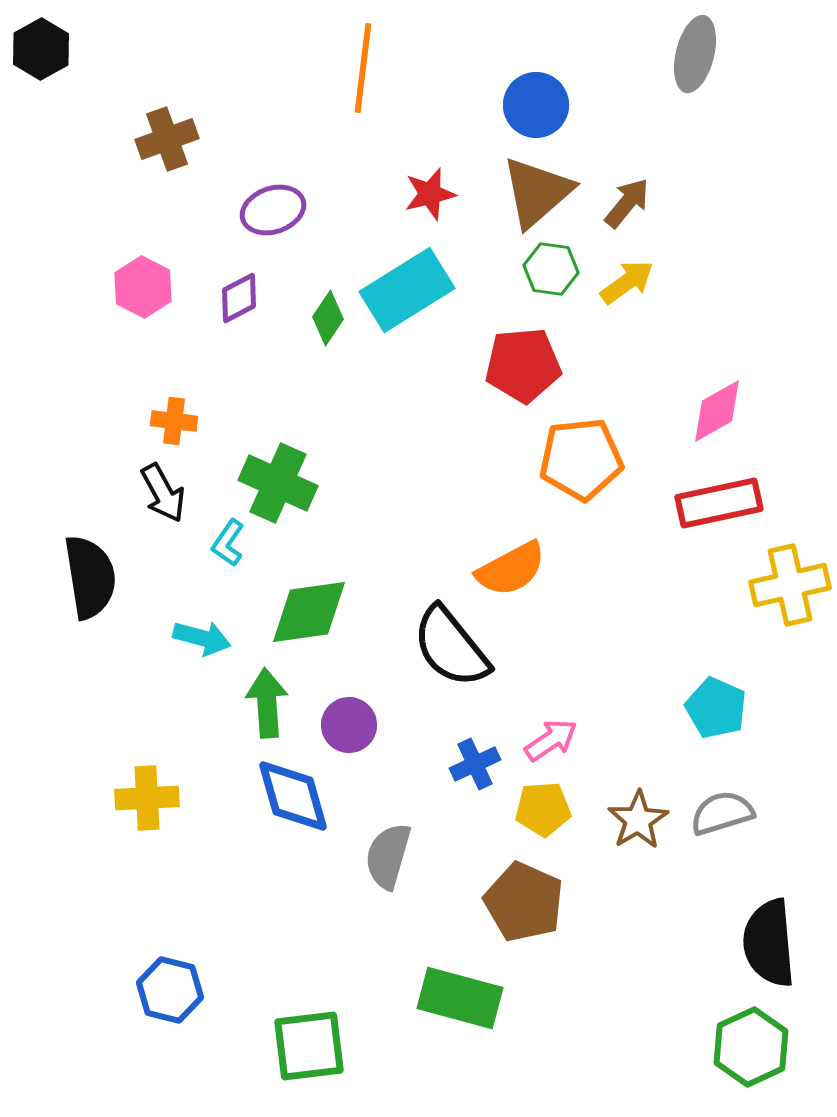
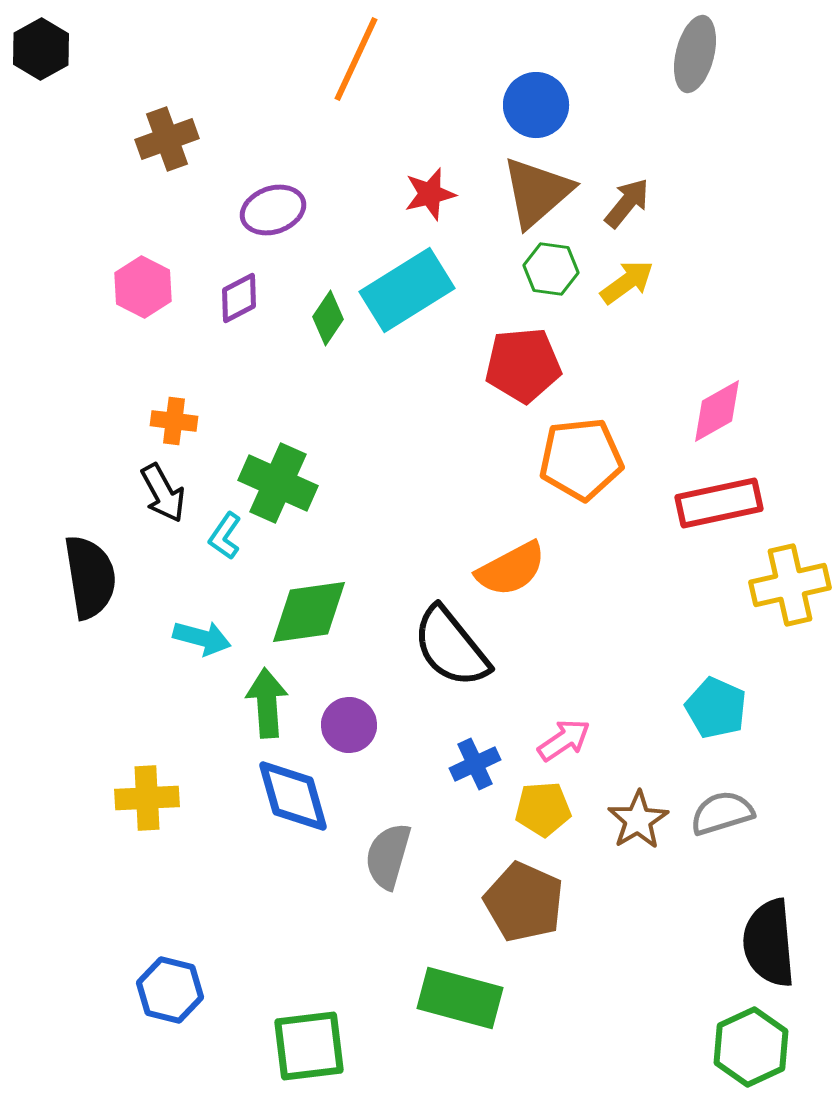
orange line at (363, 68): moved 7 px left, 9 px up; rotated 18 degrees clockwise
cyan L-shape at (228, 543): moved 3 px left, 7 px up
pink arrow at (551, 740): moved 13 px right
